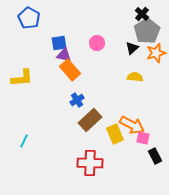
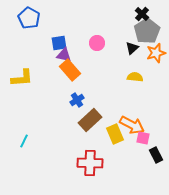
black rectangle: moved 1 px right, 1 px up
